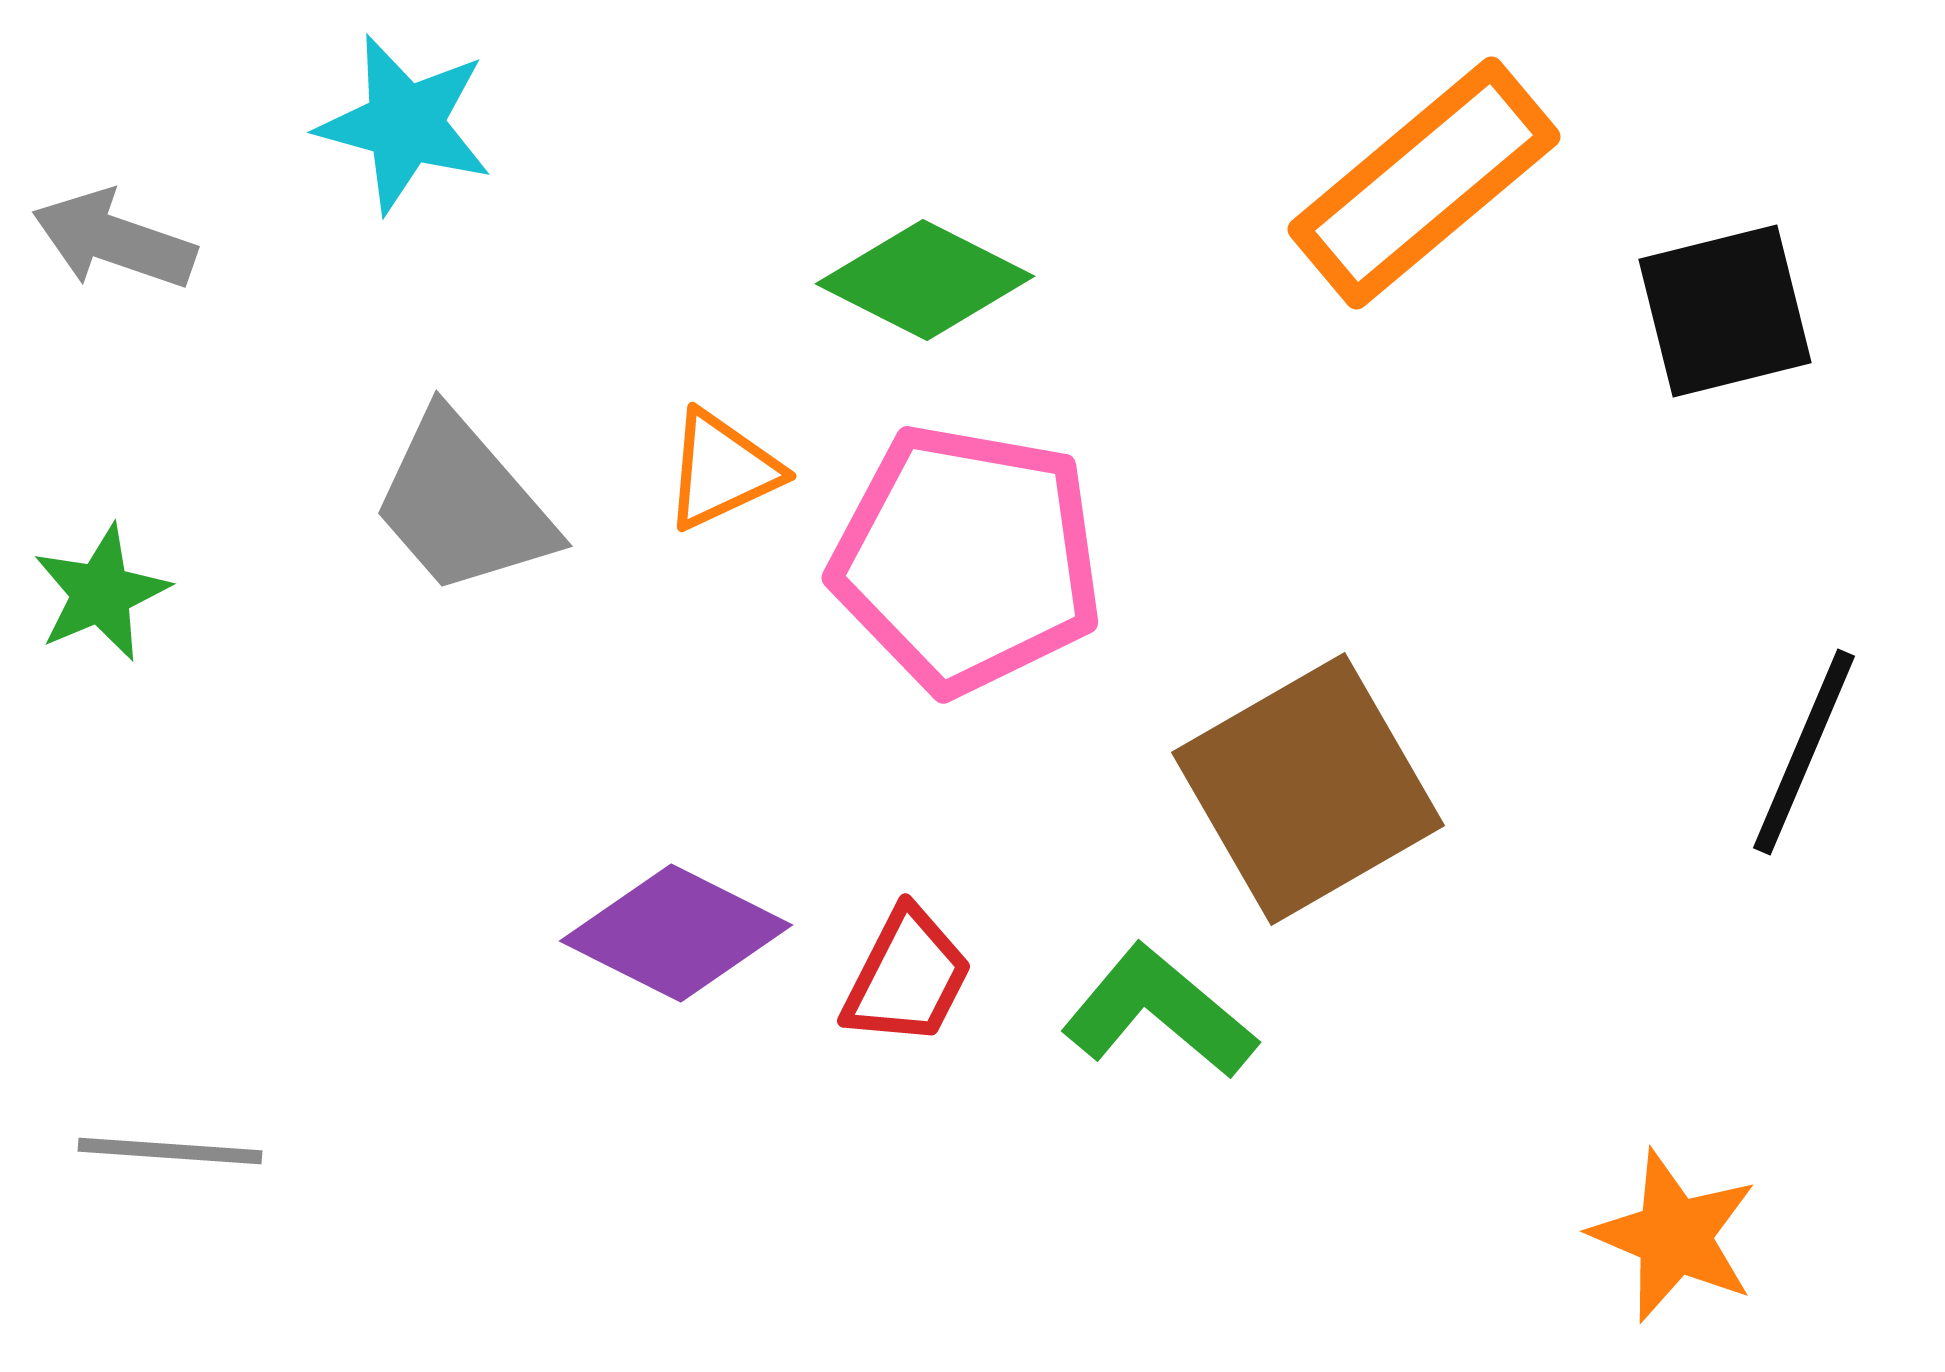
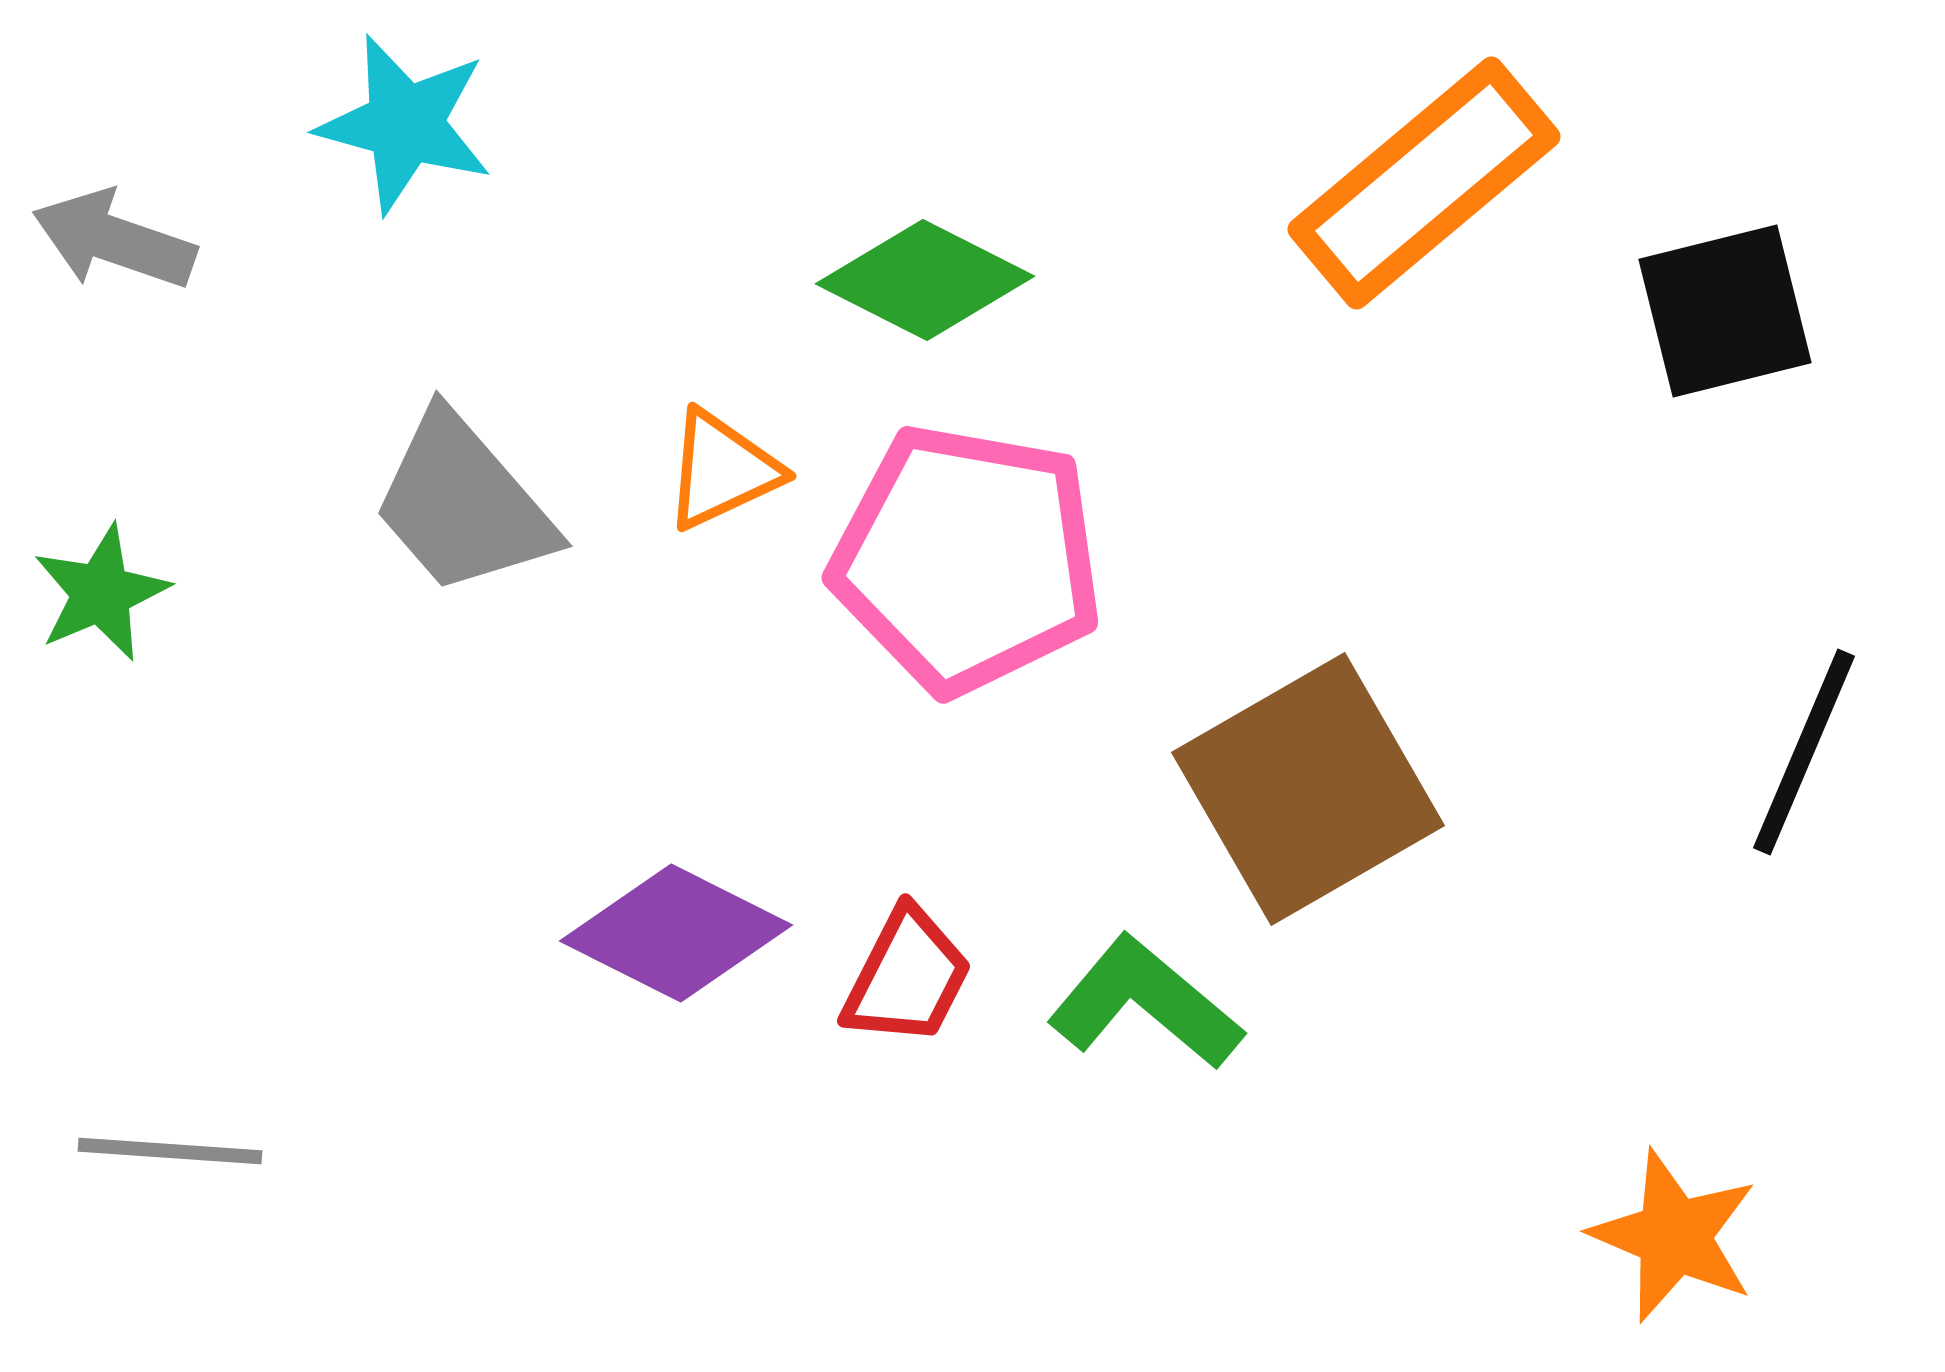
green L-shape: moved 14 px left, 9 px up
